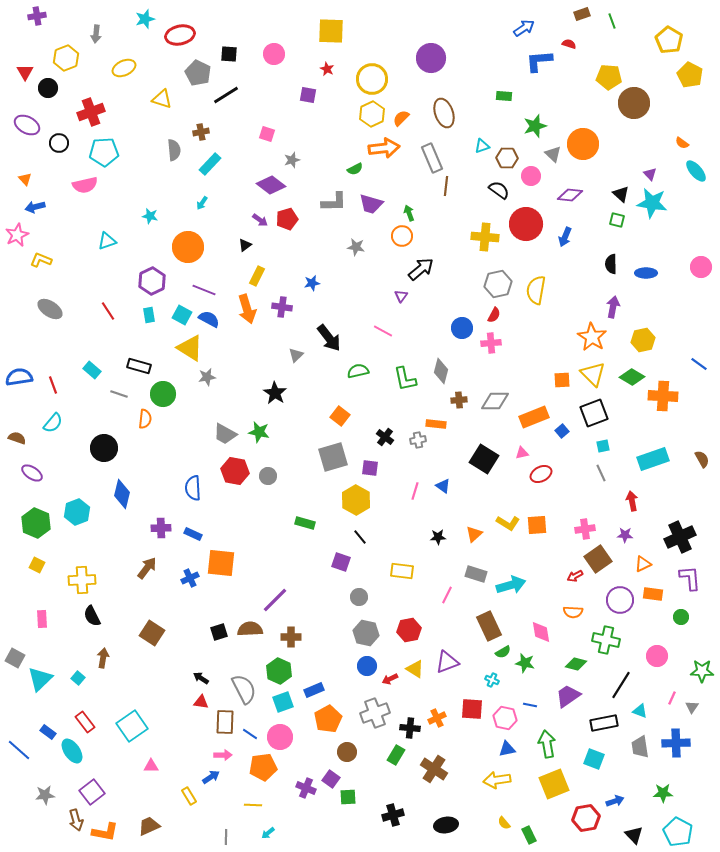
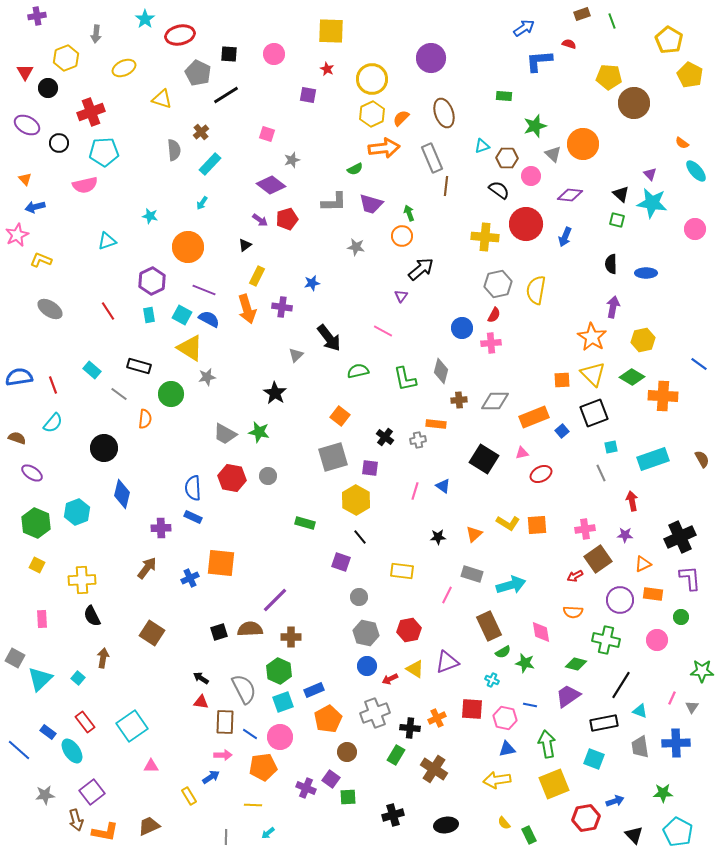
cyan star at (145, 19): rotated 18 degrees counterclockwise
brown cross at (201, 132): rotated 28 degrees counterclockwise
pink circle at (701, 267): moved 6 px left, 38 px up
gray line at (119, 394): rotated 18 degrees clockwise
green circle at (163, 394): moved 8 px right
cyan square at (603, 446): moved 8 px right, 1 px down
red hexagon at (235, 471): moved 3 px left, 7 px down
blue rectangle at (193, 534): moved 17 px up
gray rectangle at (476, 574): moved 4 px left
pink circle at (657, 656): moved 16 px up
